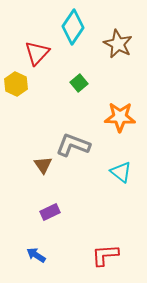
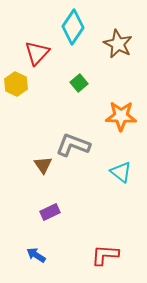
orange star: moved 1 px right, 1 px up
red L-shape: rotated 8 degrees clockwise
